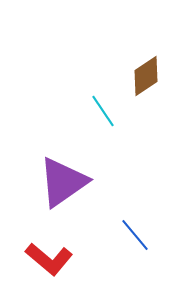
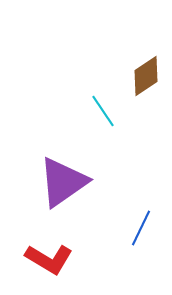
blue line: moved 6 px right, 7 px up; rotated 66 degrees clockwise
red L-shape: rotated 9 degrees counterclockwise
